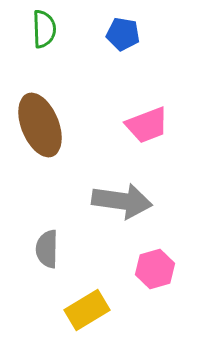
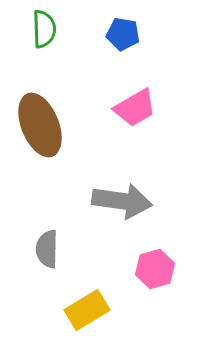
pink trapezoid: moved 12 px left, 17 px up; rotated 9 degrees counterclockwise
